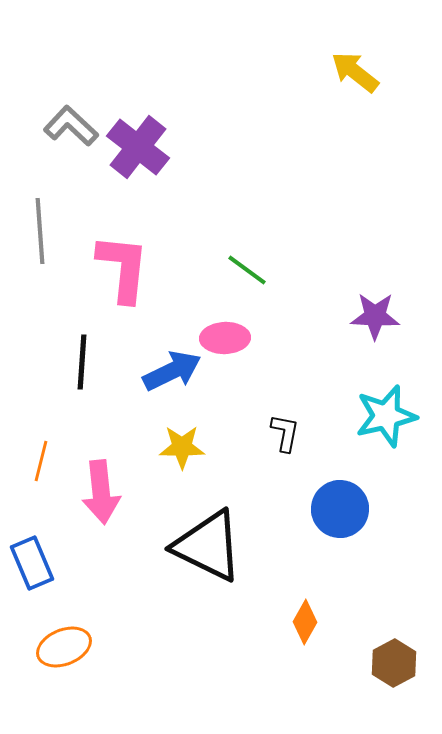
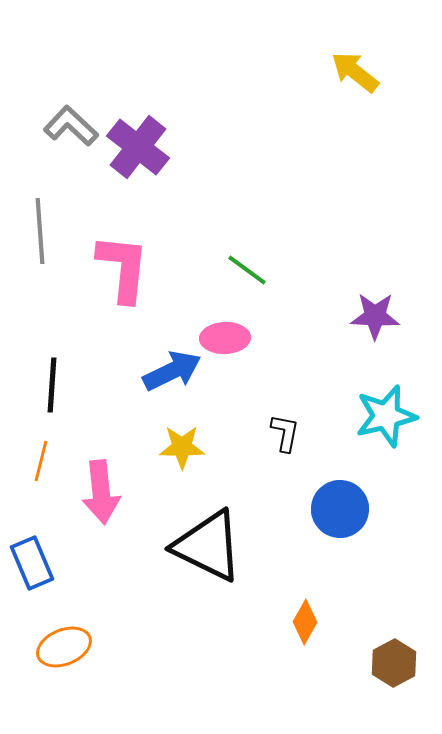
black line: moved 30 px left, 23 px down
